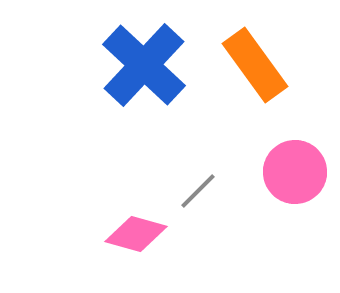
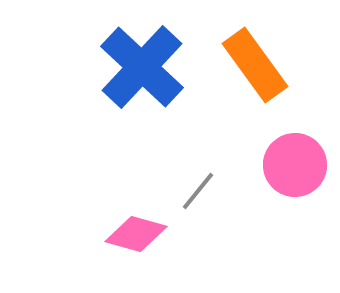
blue cross: moved 2 px left, 2 px down
pink circle: moved 7 px up
gray line: rotated 6 degrees counterclockwise
